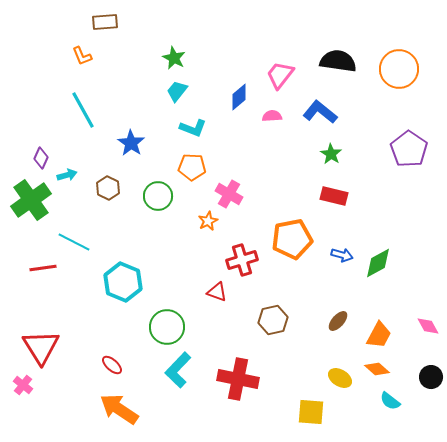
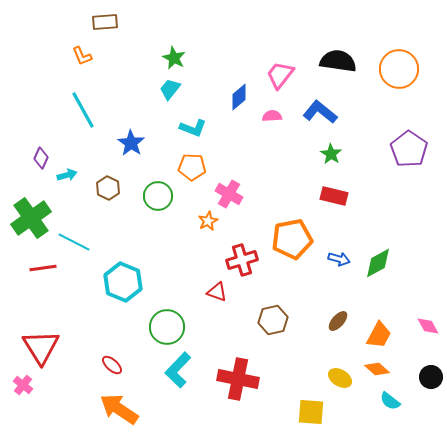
cyan trapezoid at (177, 91): moved 7 px left, 2 px up
green cross at (31, 200): moved 18 px down
blue arrow at (342, 255): moved 3 px left, 4 px down
